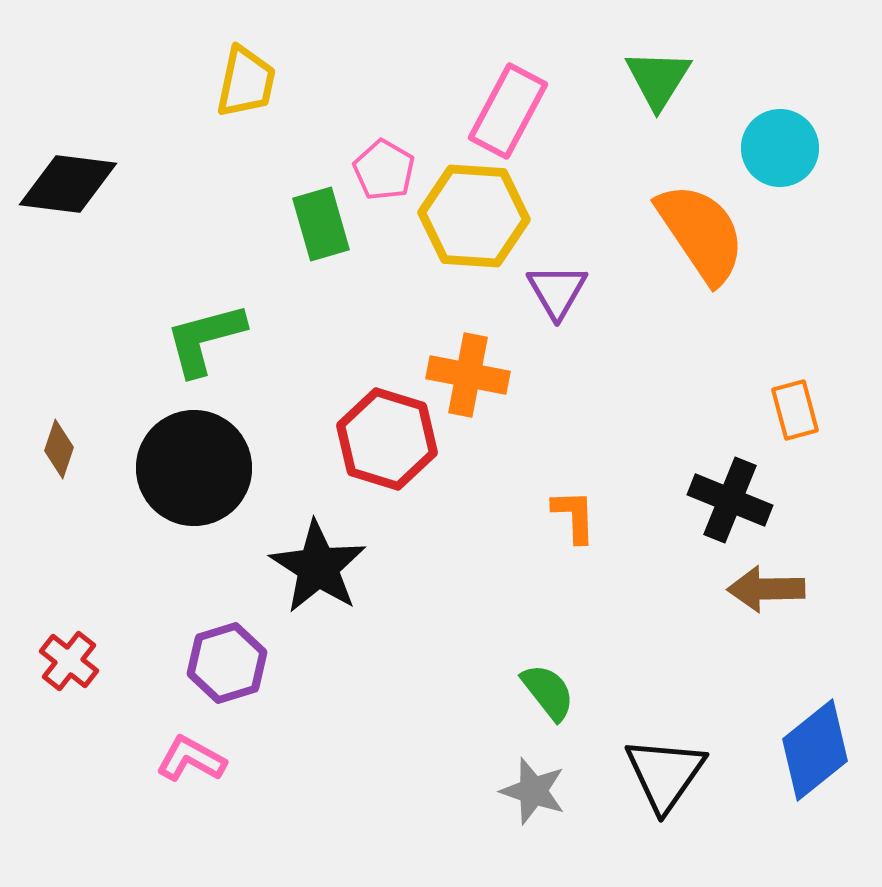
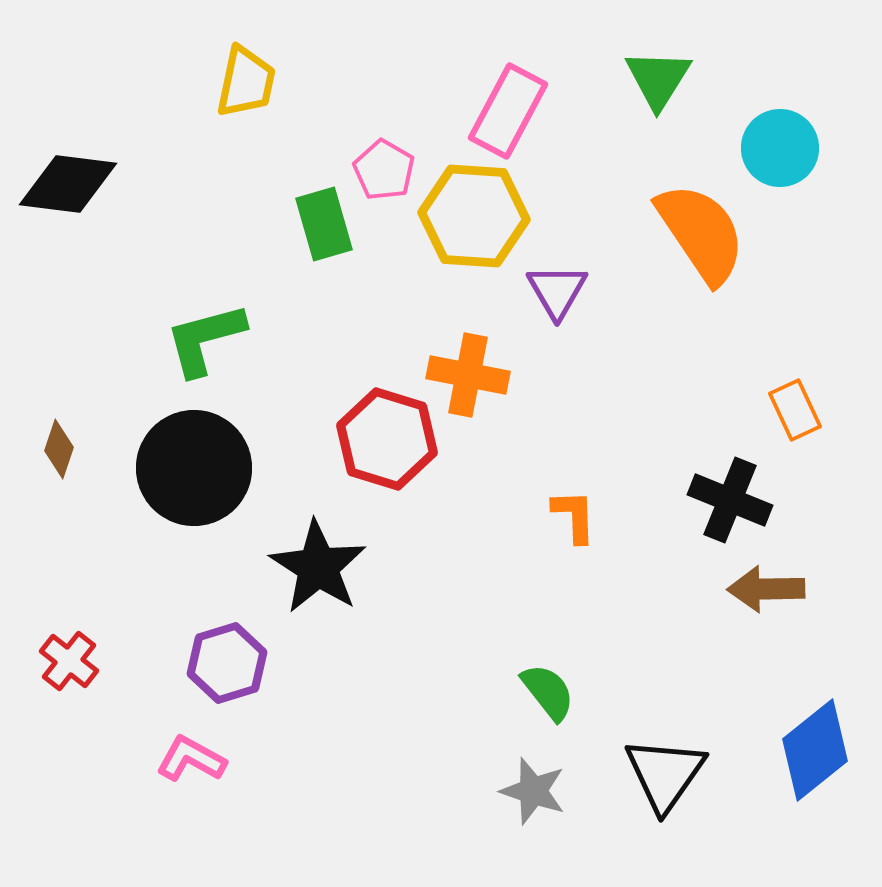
green rectangle: moved 3 px right
orange rectangle: rotated 10 degrees counterclockwise
